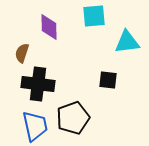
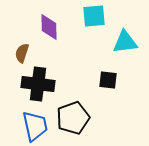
cyan triangle: moved 2 px left
